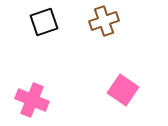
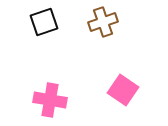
brown cross: moved 1 px left, 1 px down
pink cross: moved 18 px right; rotated 12 degrees counterclockwise
